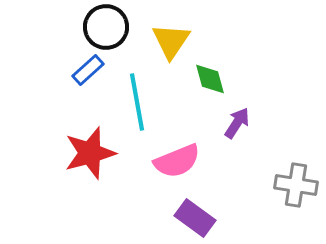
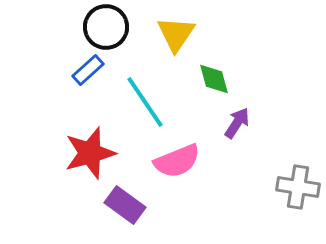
yellow triangle: moved 5 px right, 7 px up
green diamond: moved 4 px right
cyan line: moved 8 px right; rotated 24 degrees counterclockwise
gray cross: moved 2 px right, 2 px down
purple rectangle: moved 70 px left, 13 px up
